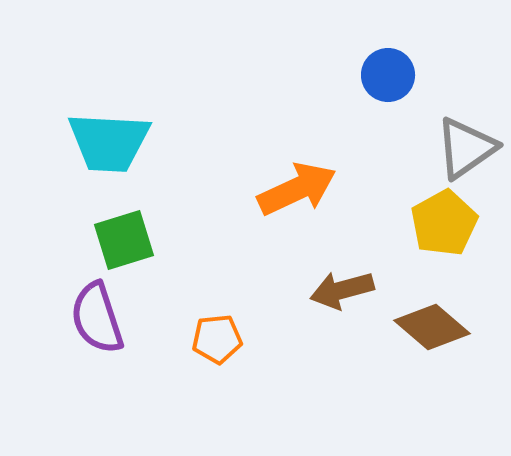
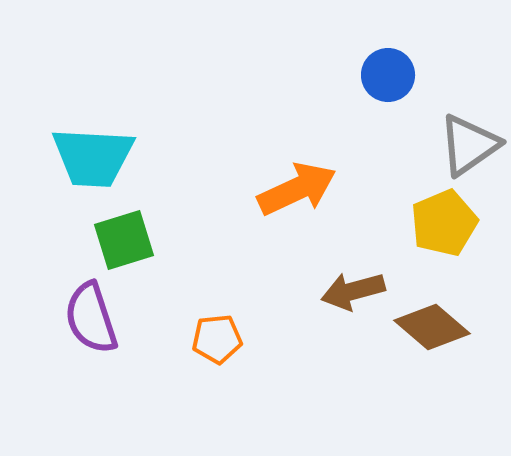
cyan trapezoid: moved 16 px left, 15 px down
gray triangle: moved 3 px right, 3 px up
yellow pentagon: rotated 6 degrees clockwise
brown arrow: moved 11 px right, 1 px down
purple semicircle: moved 6 px left
